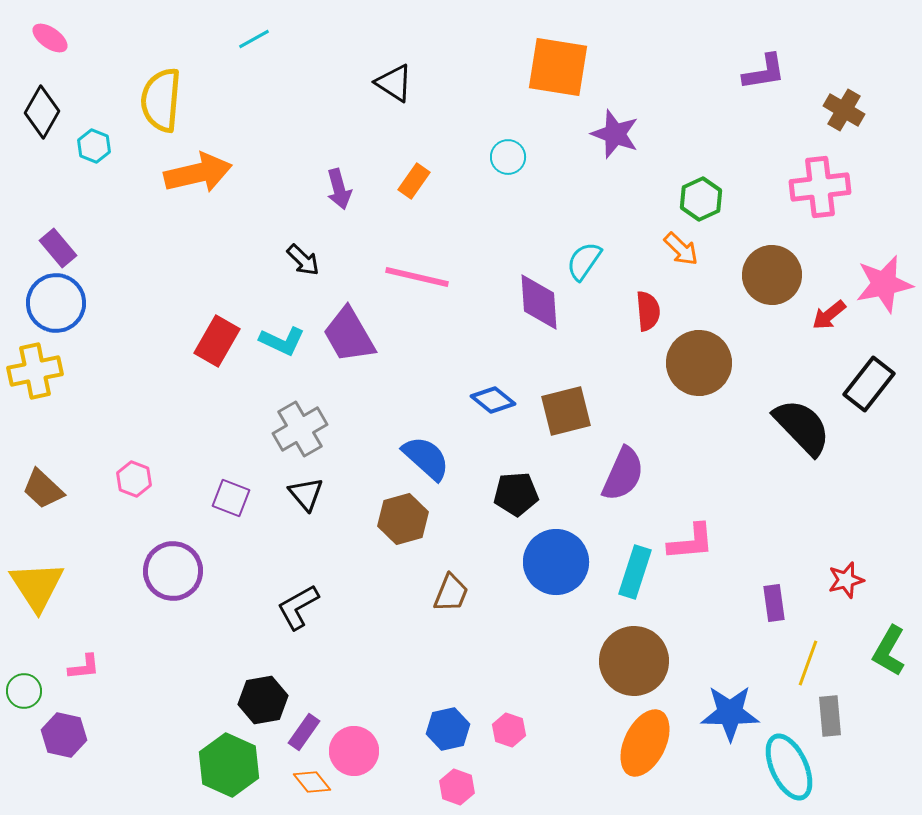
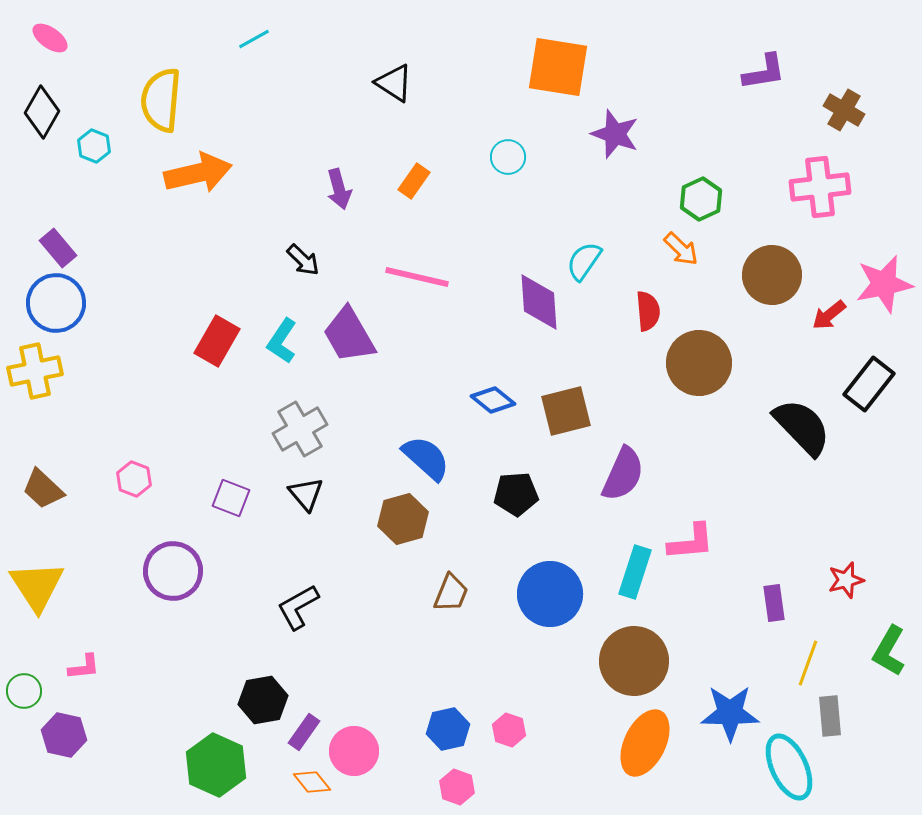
cyan L-shape at (282, 341): rotated 99 degrees clockwise
blue circle at (556, 562): moved 6 px left, 32 px down
green hexagon at (229, 765): moved 13 px left
